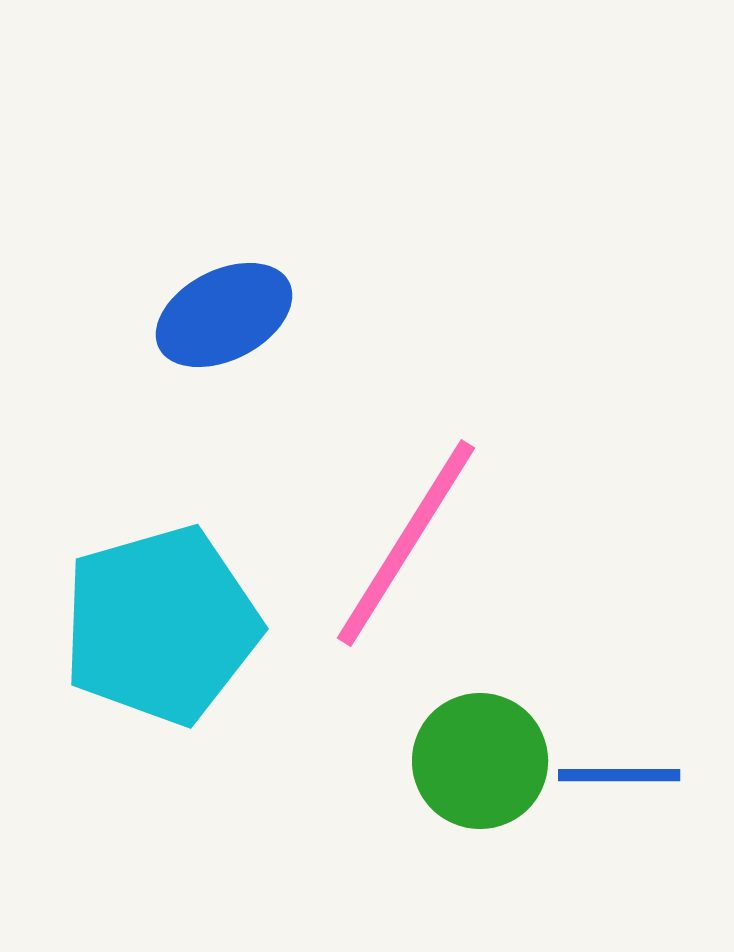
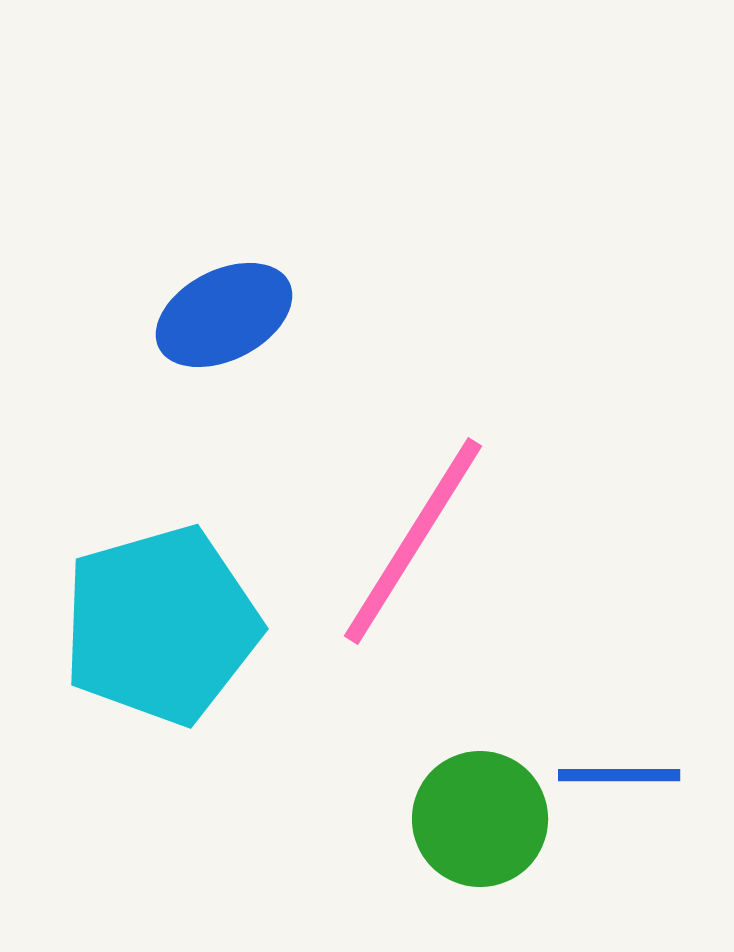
pink line: moved 7 px right, 2 px up
green circle: moved 58 px down
